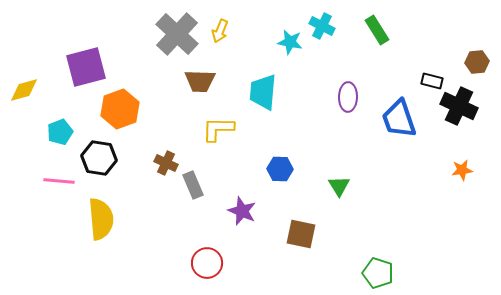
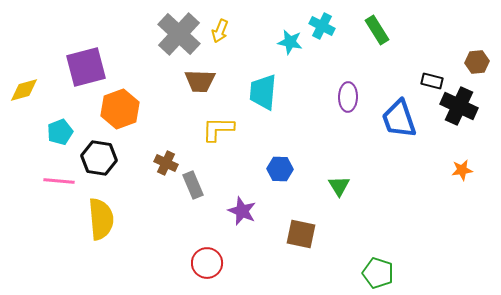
gray cross: moved 2 px right
